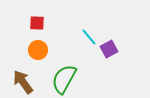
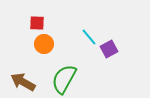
orange circle: moved 6 px right, 6 px up
brown arrow: rotated 25 degrees counterclockwise
